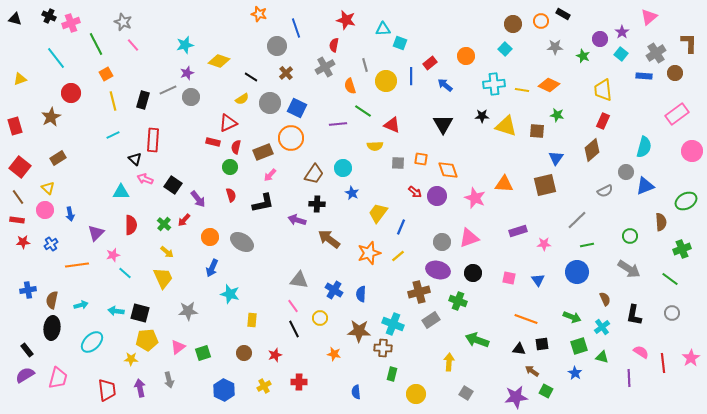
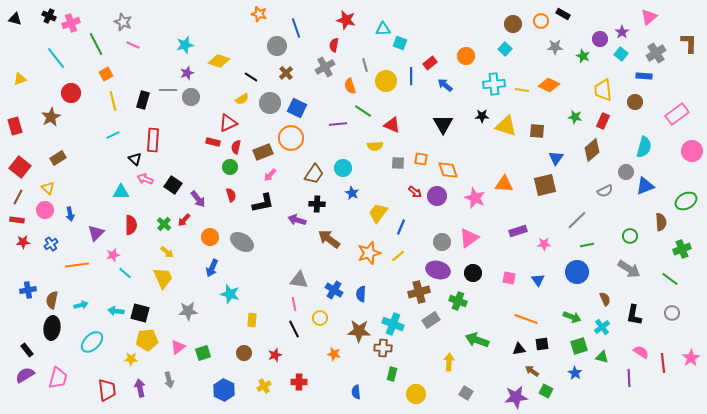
pink line at (133, 45): rotated 24 degrees counterclockwise
brown circle at (675, 73): moved 40 px left, 29 px down
gray line at (168, 90): rotated 24 degrees clockwise
green star at (557, 115): moved 18 px right, 2 px down
brown line at (18, 197): rotated 63 degrees clockwise
pink triangle at (469, 238): rotated 15 degrees counterclockwise
pink line at (293, 306): moved 1 px right, 2 px up; rotated 24 degrees clockwise
black triangle at (519, 349): rotated 16 degrees counterclockwise
